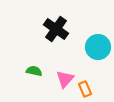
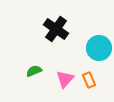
cyan circle: moved 1 px right, 1 px down
green semicircle: rotated 35 degrees counterclockwise
orange rectangle: moved 4 px right, 9 px up
